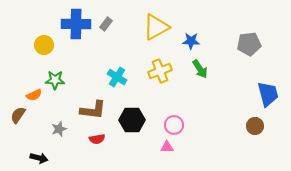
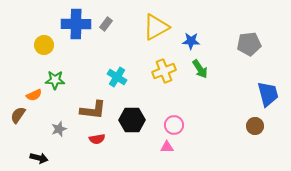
yellow cross: moved 4 px right
